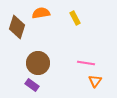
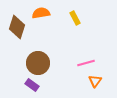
pink line: rotated 24 degrees counterclockwise
